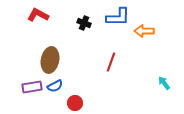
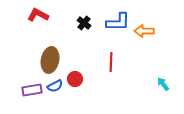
blue L-shape: moved 5 px down
black cross: rotated 16 degrees clockwise
red line: rotated 18 degrees counterclockwise
cyan arrow: moved 1 px left, 1 px down
purple rectangle: moved 3 px down
red circle: moved 24 px up
